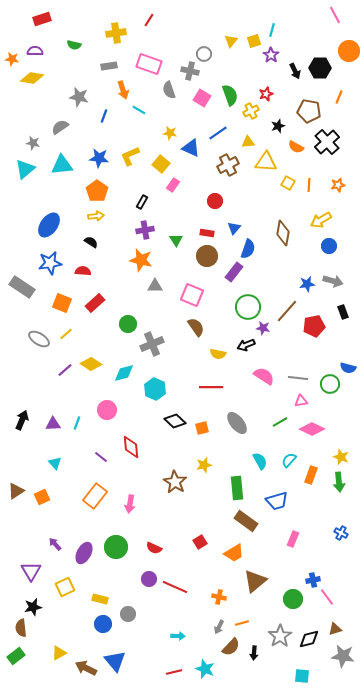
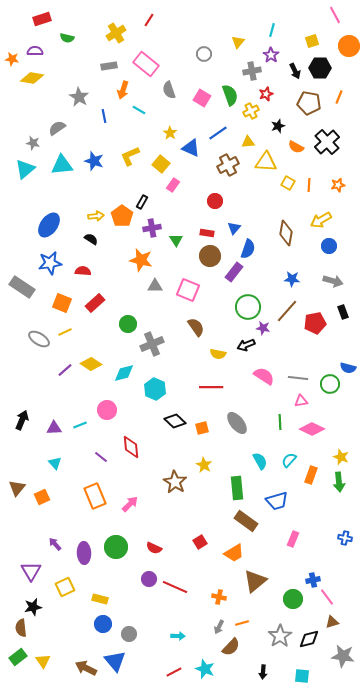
yellow cross at (116, 33): rotated 24 degrees counterclockwise
yellow triangle at (231, 41): moved 7 px right, 1 px down
yellow square at (254, 41): moved 58 px right
green semicircle at (74, 45): moved 7 px left, 7 px up
orange circle at (349, 51): moved 5 px up
pink rectangle at (149, 64): moved 3 px left; rotated 20 degrees clockwise
gray cross at (190, 71): moved 62 px right; rotated 24 degrees counterclockwise
orange arrow at (123, 90): rotated 36 degrees clockwise
gray star at (79, 97): rotated 18 degrees clockwise
brown pentagon at (309, 111): moved 8 px up
blue line at (104, 116): rotated 32 degrees counterclockwise
gray semicircle at (60, 127): moved 3 px left, 1 px down
yellow star at (170, 133): rotated 24 degrees clockwise
blue star at (99, 158): moved 5 px left, 3 px down; rotated 12 degrees clockwise
orange pentagon at (97, 191): moved 25 px right, 25 px down
purple cross at (145, 230): moved 7 px right, 2 px up
brown diamond at (283, 233): moved 3 px right
black semicircle at (91, 242): moved 3 px up
brown circle at (207, 256): moved 3 px right
blue star at (307, 284): moved 15 px left, 5 px up; rotated 14 degrees clockwise
pink square at (192, 295): moved 4 px left, 5 px up
red pentagon at (314, 326): moved 1 px right, 3 px up
yellow line at (66, 334): moved 1 px left, 2 px up; rotated 16 degrees clockwise
green line at (280, 422): rotated 63 degrees counterclockwise
cyan line at (77, 423): moved 3 px right, 2 px down; rotated 48 degrees clockwise
purple triangle at (53, 424): moved 1 px right, 4 px down
yellow star at (204, 465): rotated 28 degrees counterclockwise
brown triangle at (16, 491): moved 1 px right, 3 px up; rotated 18 degrees counterclockwise
orange rectangle at (95, 496): rotated 60 degrees counterclockwise
pink arrow at (130, 504): rotated 144 degrees counterclockwise
blue cross at (341, 533): moved 4 px right, 5 px down; rotated 16 degrees counterclockwise
purple ellipse at (84, 553): rotated 30 degrees counterclockwise
gray circle at (128, 614): moved 1 px right, 20 px down
brown triangle at (335, 629): moved 3 px left, 7 px up
yellow triangle at (59, 653): moved 16 px left, 8 px down; rotated 35 degrees counterclockwise
black arrow at (254, 653): moved 9 px right, 19 px down
green rectangle at (16, 656): moved 2 px right, 1 px down
red line at (174, 672): rotated 14 degrees counterclockwise
